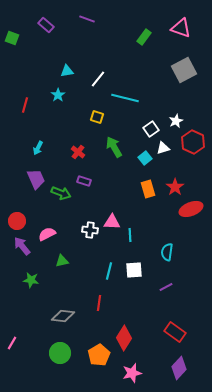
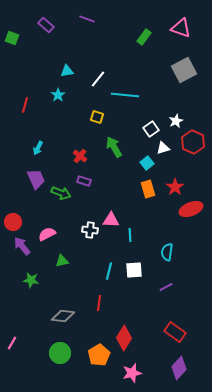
cyan line at (125, 98): moved 3 px up; rotated 8 degrees counterclockwise
red cross at (78, 152): moved 2 px right, 4 px down
cyan square at (145, 158): moved 2 px right, 5 px down
red circle at (17, 221): moved 4 px left, 1 px down
pink triangle at (112, 222): moved 1 px left, 2 px up
